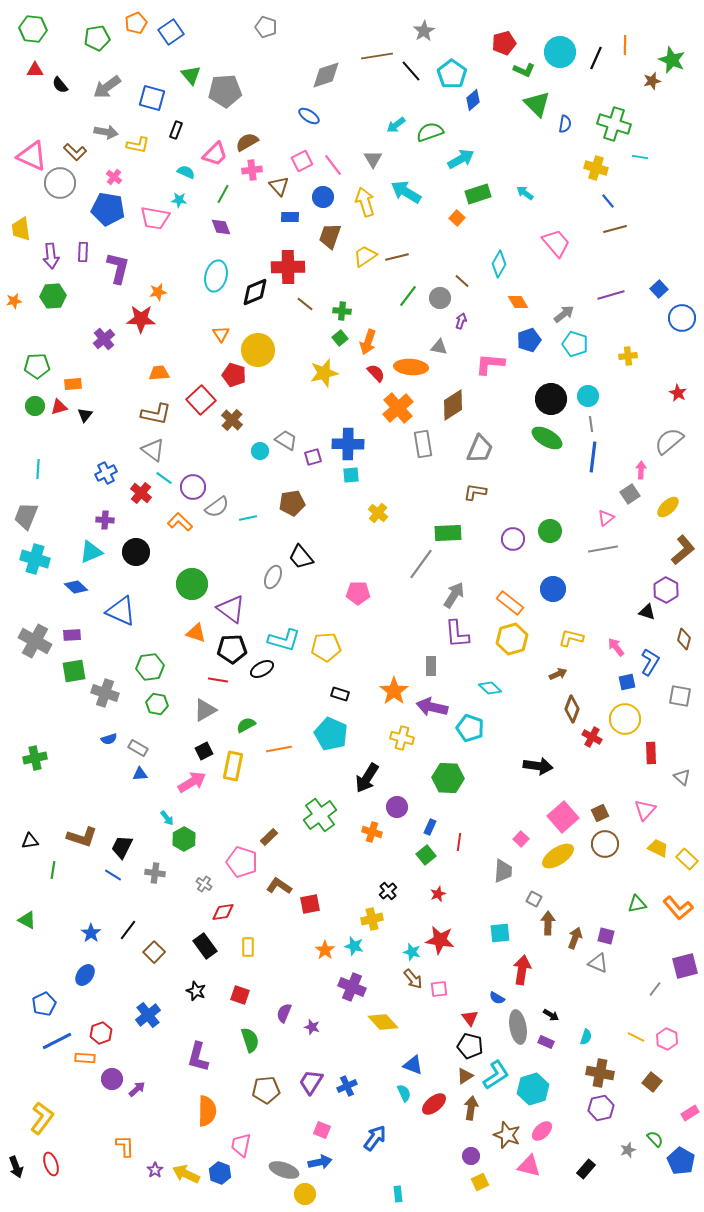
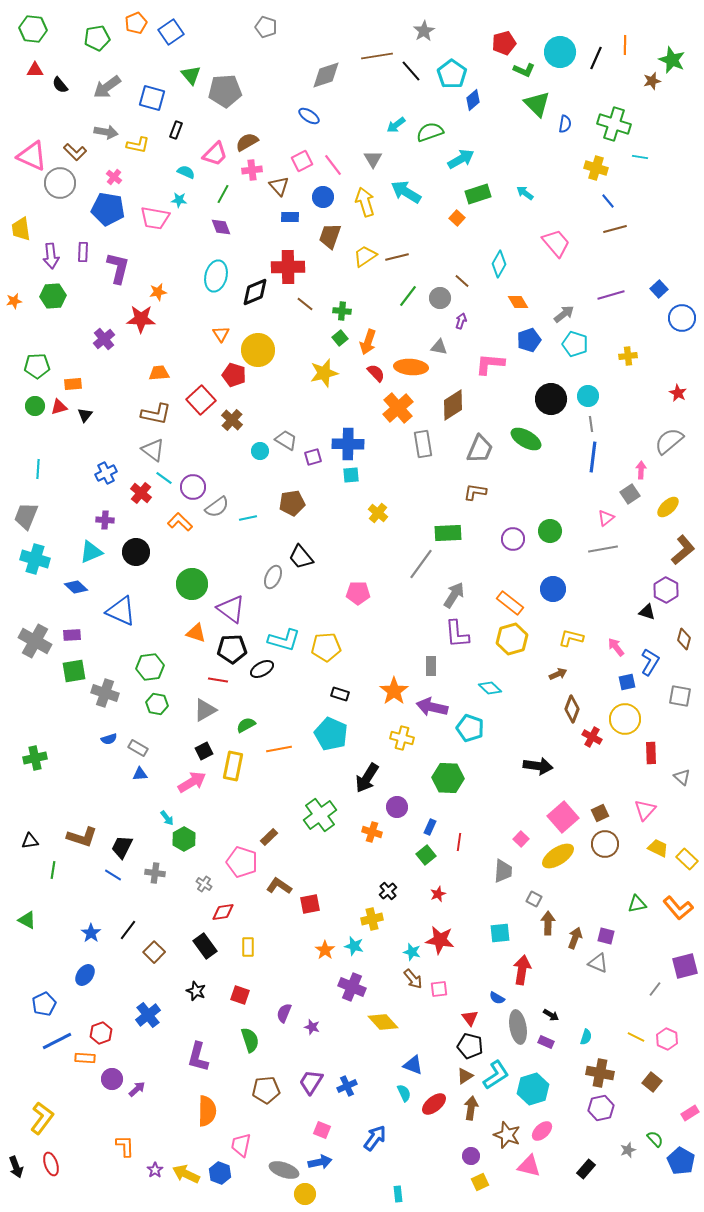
green ellipse at (547, 438): moved 21 px left, 1 px down
